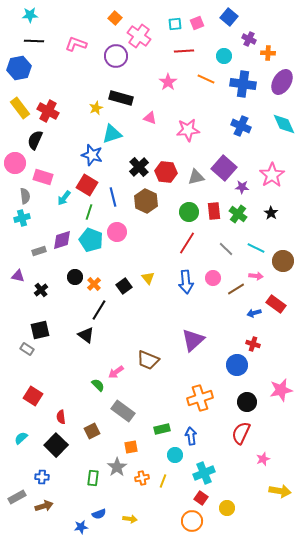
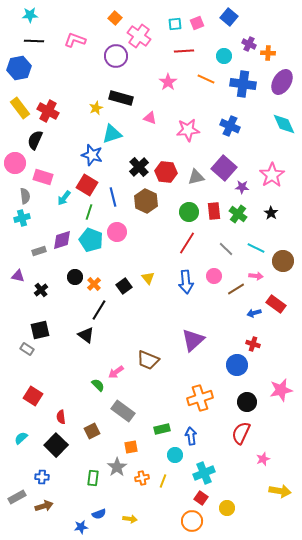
purple cross at (249, 39): moved 5 px down
pink L-shape at (76, 44): moved 1 px left, 4 px up
blue cross at (241, 126): moved 11 px left
pink circle at (213, 278): moved 1 px right, 2 px up
